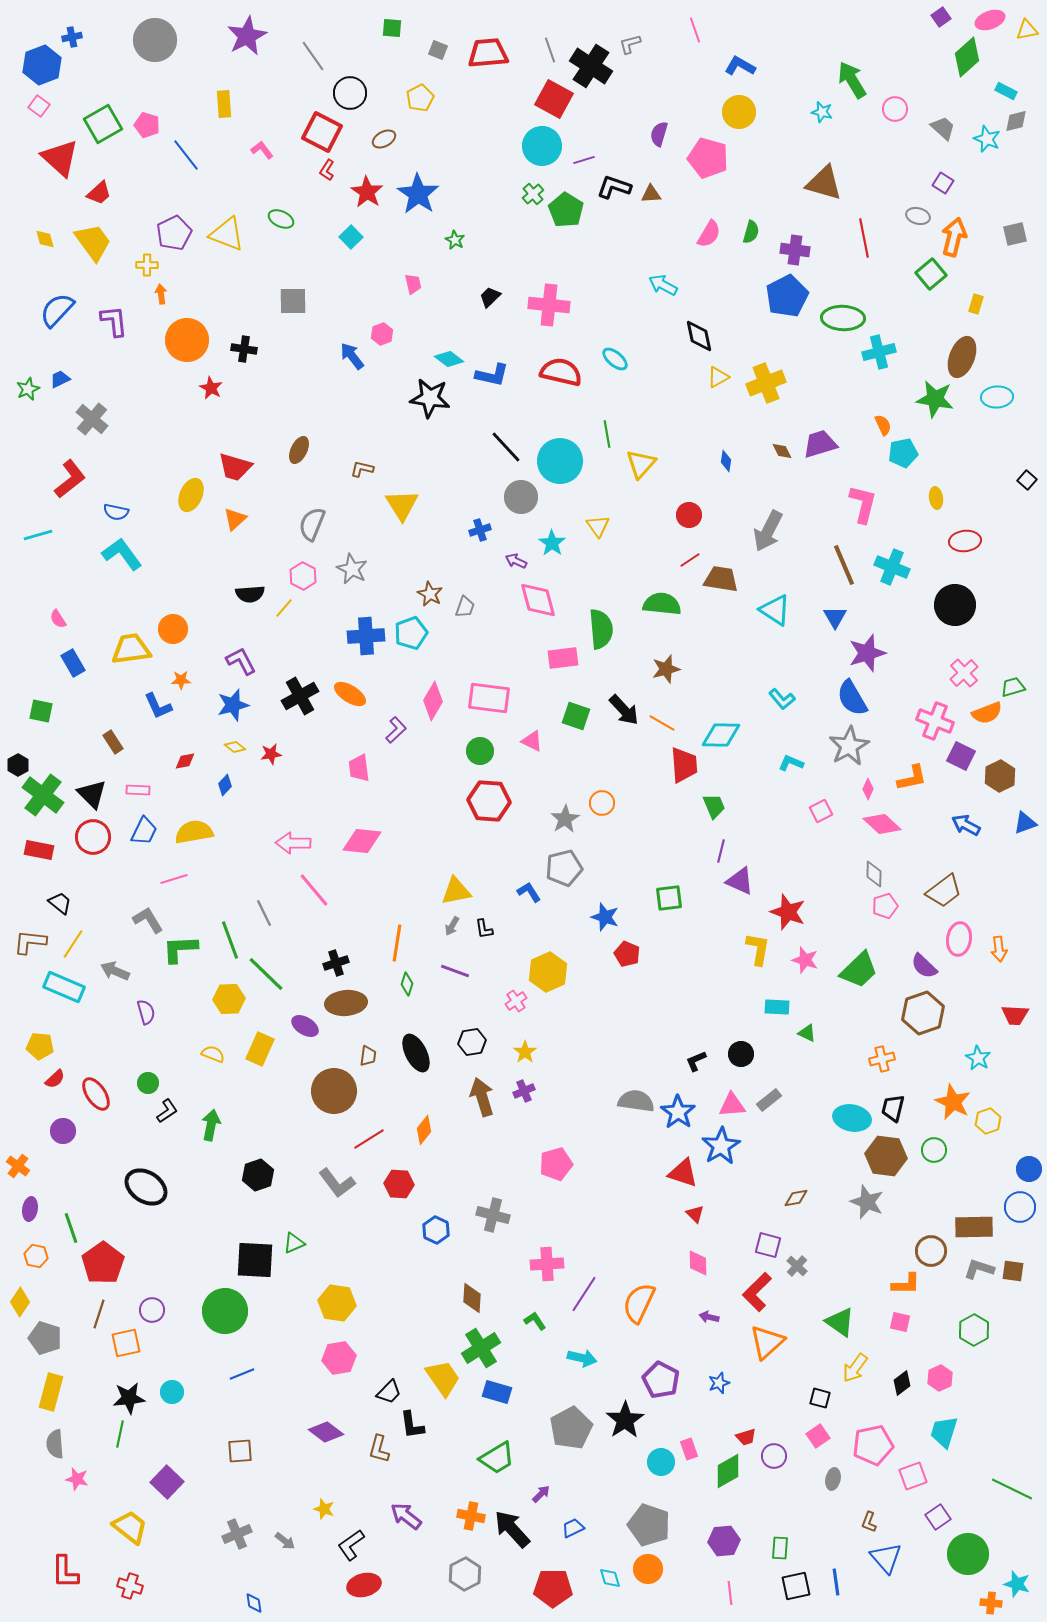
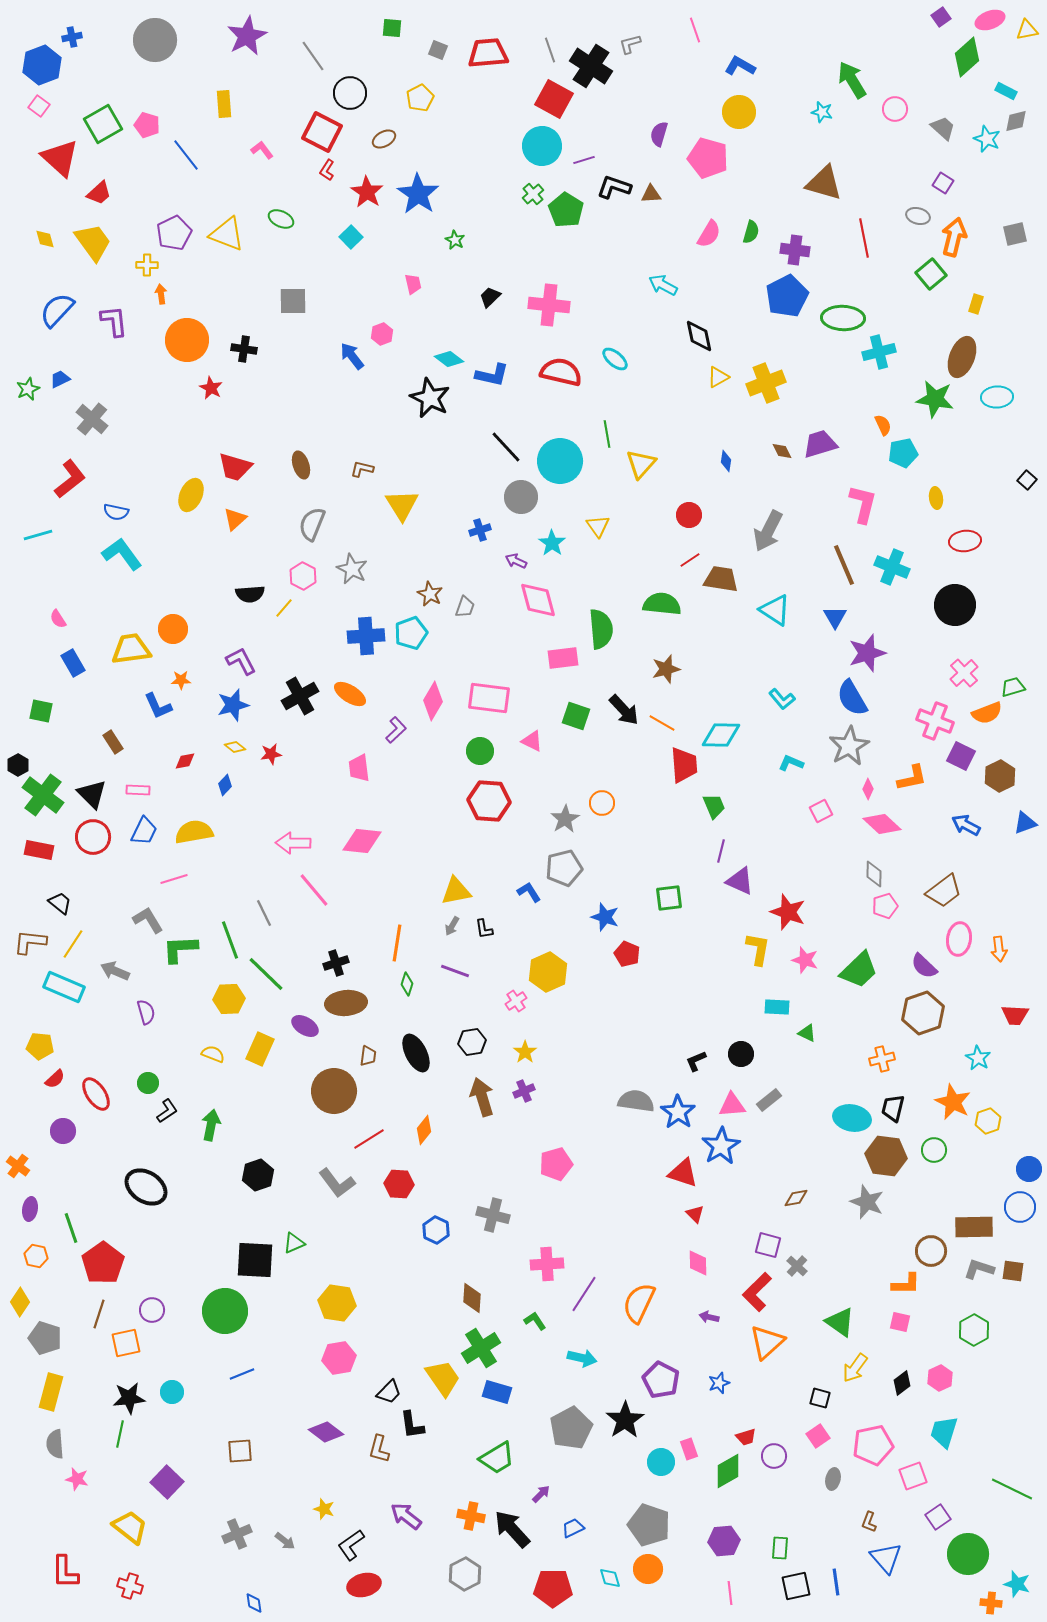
black star at (430, 398): rotated 18 degrees clockwise
brown ellipse at (299, 450): moved 2 px right, 15 px down; rotated 44 degrees counterclockwise
